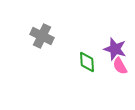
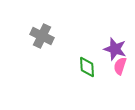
green diamond: moved 5 px down
pink semicircle: rotated 48 degrees clockwise
